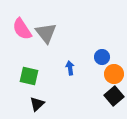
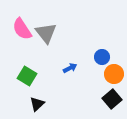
blue arrow: rotated 72 degrees clockwise
green square: moved 2 px left; rotated 18 degrees clockwise
black square: moved 2 px left, 3 px down
